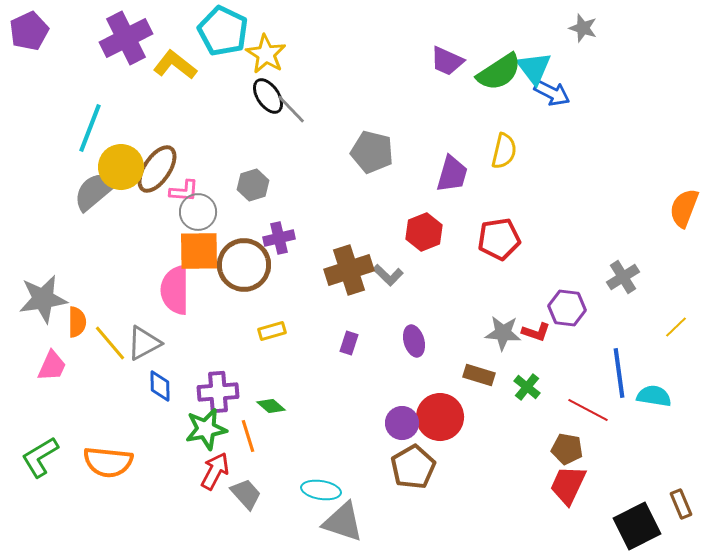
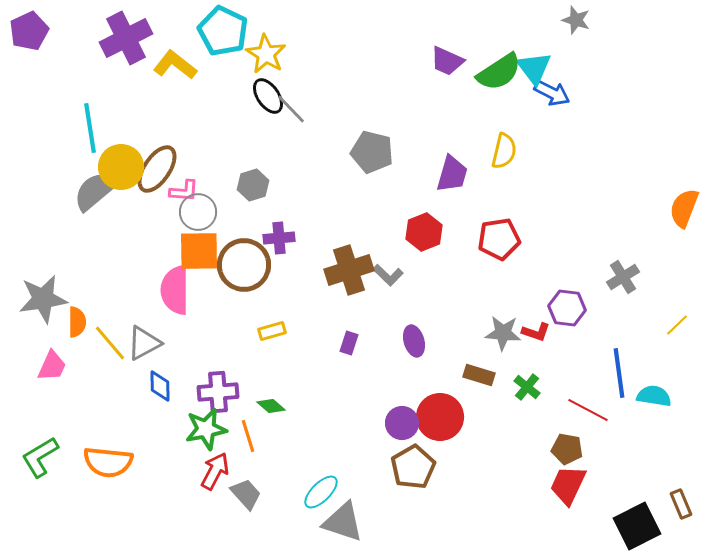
gray star at (583, 28): moved 7 px left, 8 px up
cyan line at (90, 128): rotated 30 degrees counterclockwise
purple cross at (279, 238): rotated 8 degrees clockwise
yellow line at (676, 327): moved 1 px right, 2 px up
cyan ellipse at (321, 490): moved 2 px down; rotated 54 degrees counterclockwise
